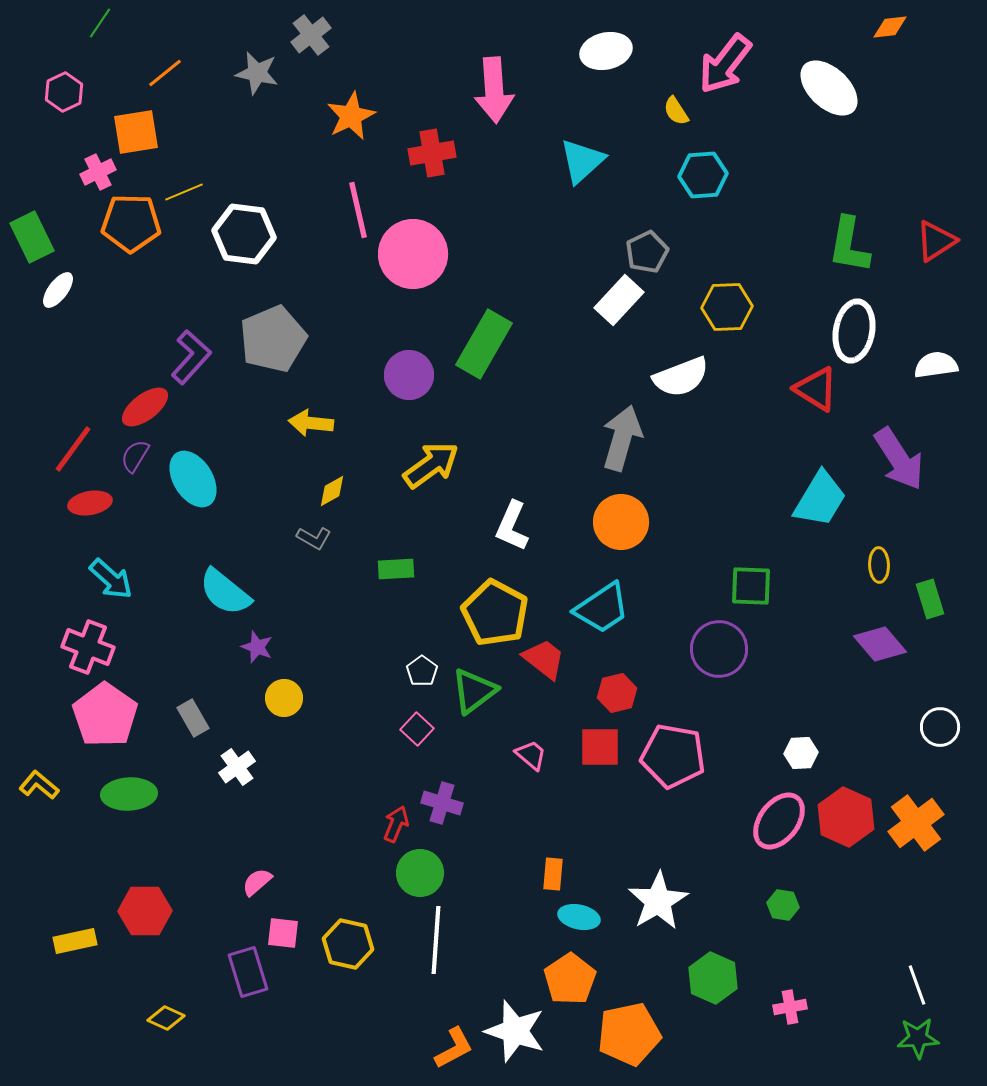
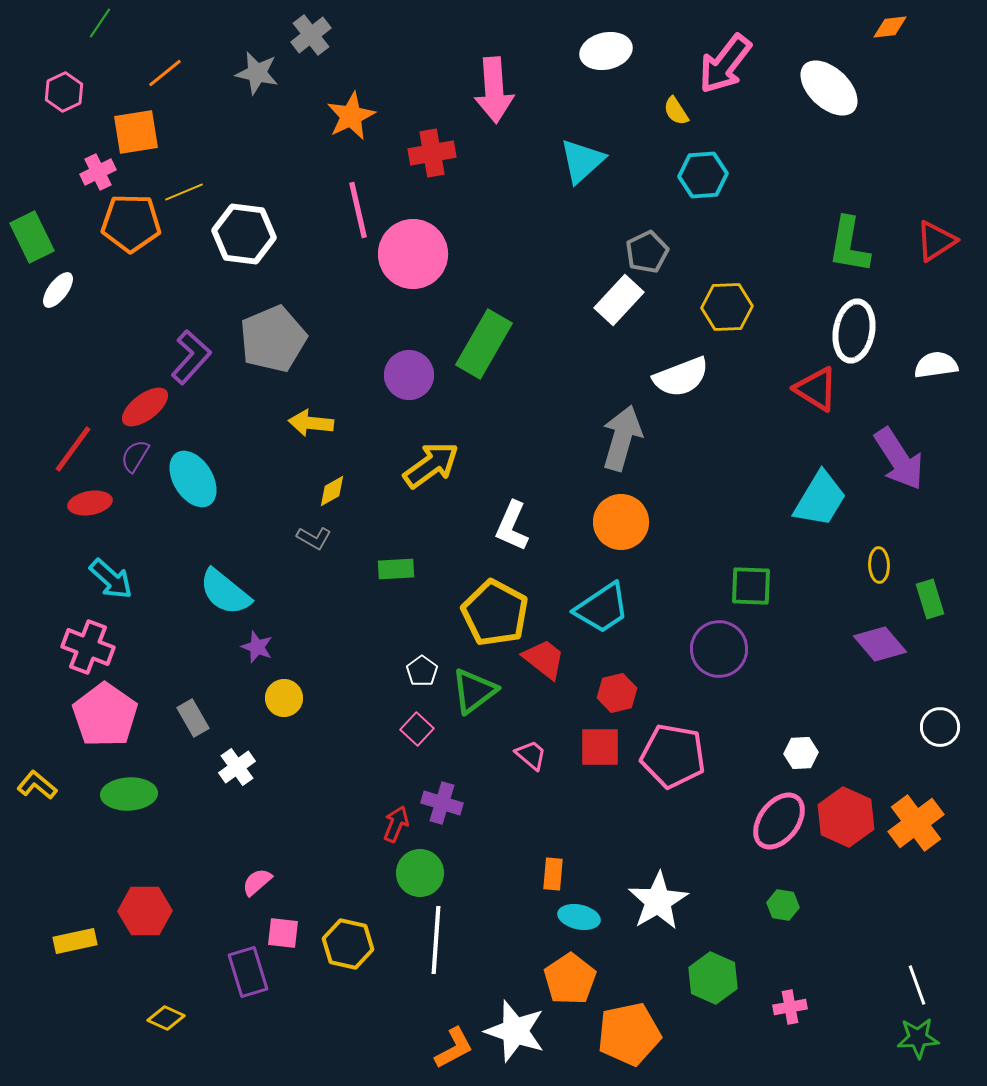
yellow L-shape at (39, 785): moved 2 px left
